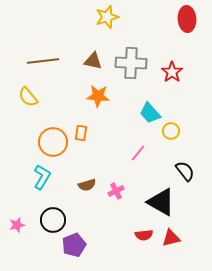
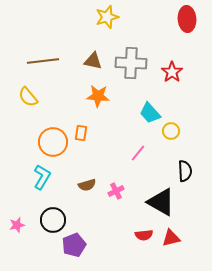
black semicircle: rotated 35 degrees clockwise
